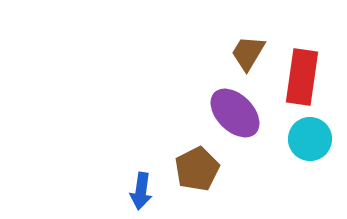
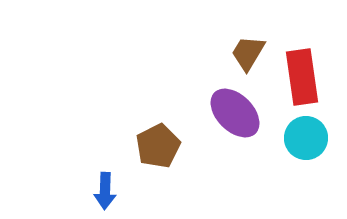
red rectangle: rotated 16 degrees counterclockwise
cyan circle: moved 4 px left, 1 px up
brown pentagon: moved 39 px left, 23 px up
blue arrow: moved 36 px left; rotated 6 degrees counterclockwise
